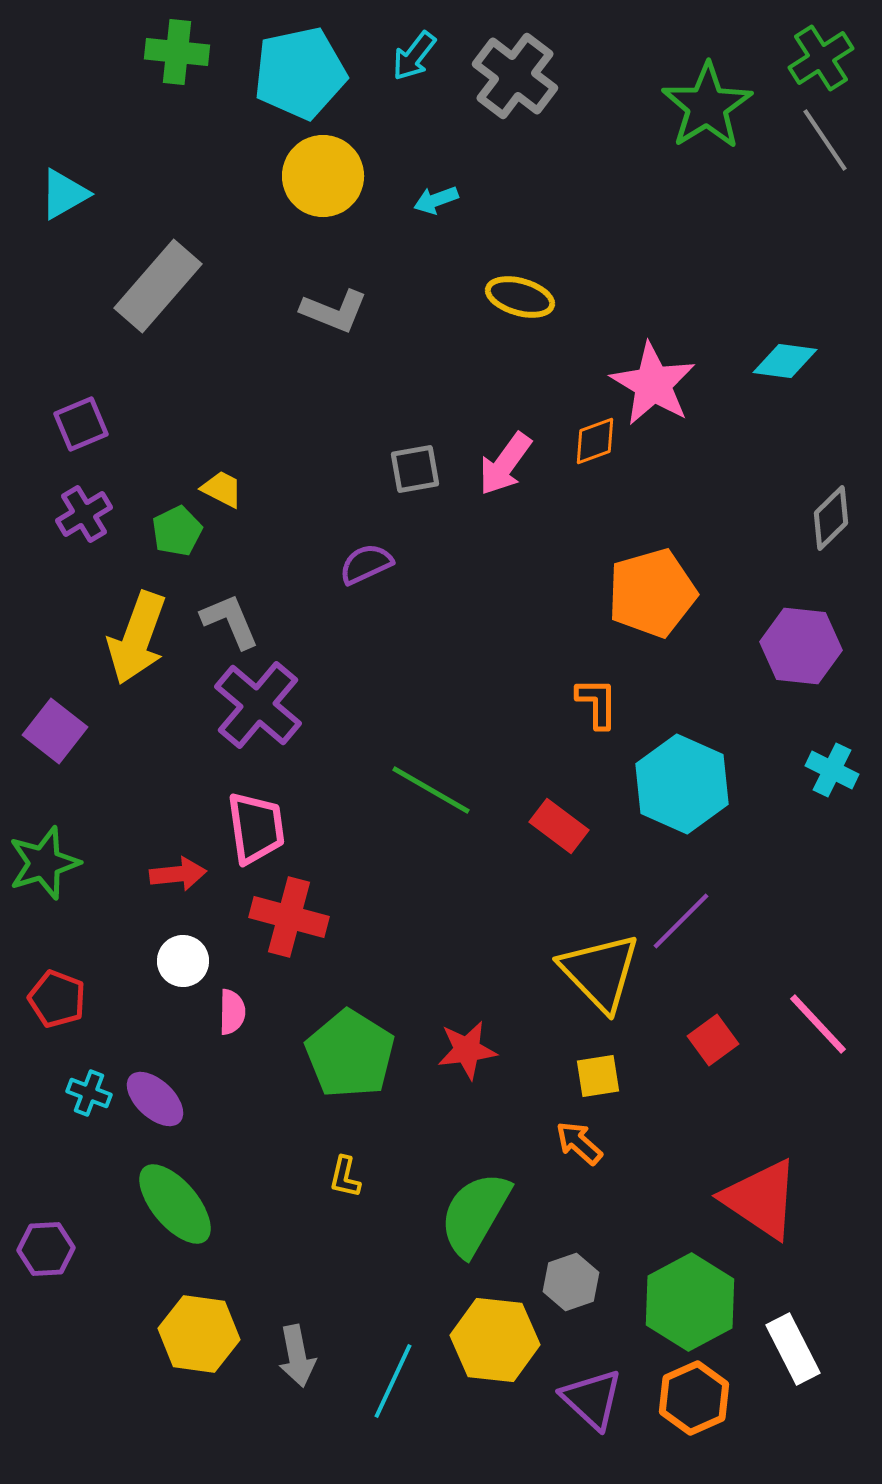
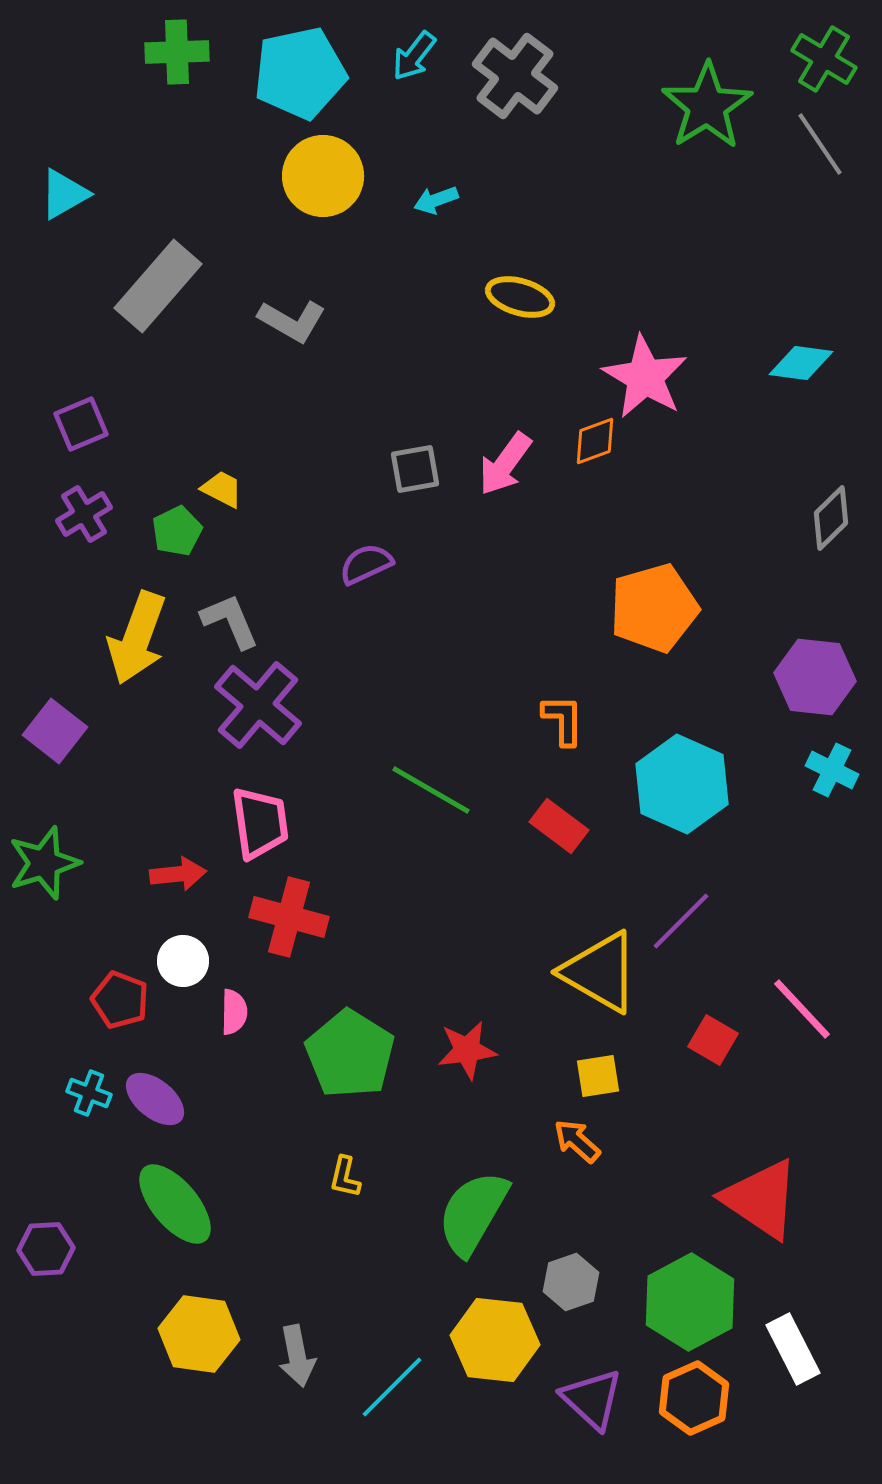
green cross at (177, 52): rotated 8 degrees counterclockwise
green cross at (821, 58): moved 3 px right, 1 px down; rotated 26 degrees counterclockwise
gray line at (825, 140): moved 5 px left, 4 px down
gray L-shape at (334, 311): moved 42 px left, 10 px down; rotated 8 degrees clockwise
cyan diamond at (785, 361): moved 16 px right, 2 px down
pink star at (653, 384): moved 8 px left, 7 px up
orange pentagon at (652, 593): moved 2 px right, 15 px down
purple hexagon at (801, 646): moved 14 px right, 31 px down
orange L-shape at (597, 703): moved 34 px left, 17 px down
pink trapezoid at (256, 828): moved 4 px right, 5 px up
yellow triangle at (600, 972): rotated 16 degrees counterclockwise
red pentagon at (57, 999): moved 63 px right, 1 px down
pink semicircle at (232, 1012): moved 2 px right
pink line at (818, 1024): moved 16 px left, 15 px up
red square at (713, 1040): rotated 24 degrees counterclockwise
purple ellipse at (155, 1099): rotated 4 degrees counterclockwise
orange arrow at (579, 1143): moved 2 px left, 2 px up
green semicircle at (475, 1214): moved 2 px left, 1 px up
cyan line at (393, 1381): moved 1 px left, 6 px down; rotated 20 degrees clockwise
